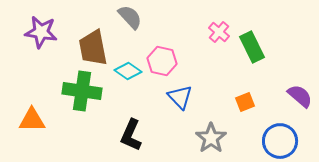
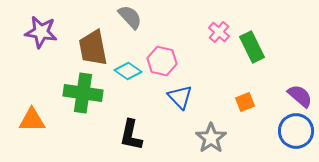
green cross: moved 1 px right, 2 px down
black L-shape: rotated 12 degrees counterclockwise
blue circle: moved 16 px right, 10 px up
